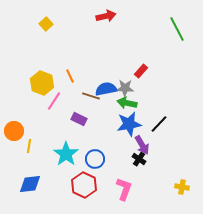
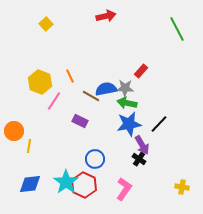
yellow hexagon: moved 2 px left, 1 px up
brown line: rotated 12 degrees clockwise
purple rectangle: moved 1 px right, 2 px down
cyan star: moved 28 px down
pink L-shape: rotated 15 degrees clockwise
